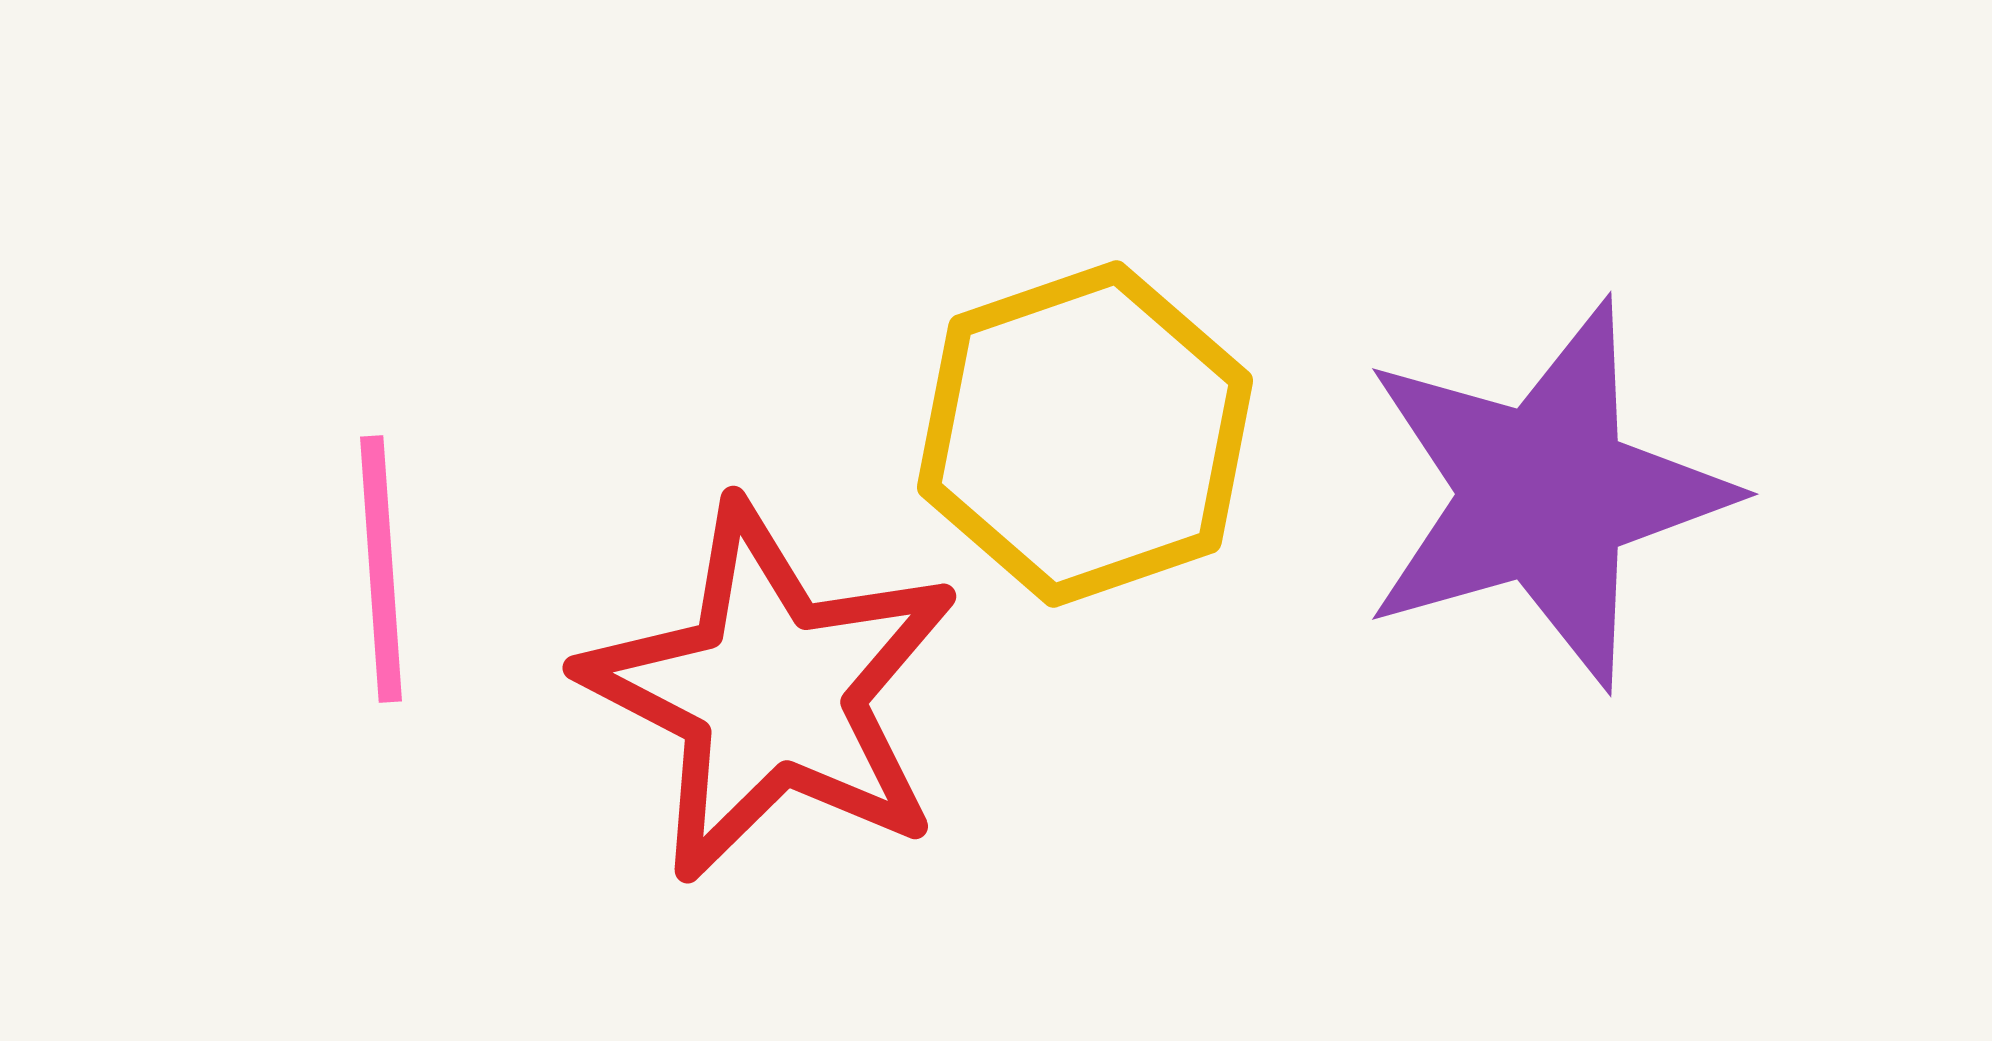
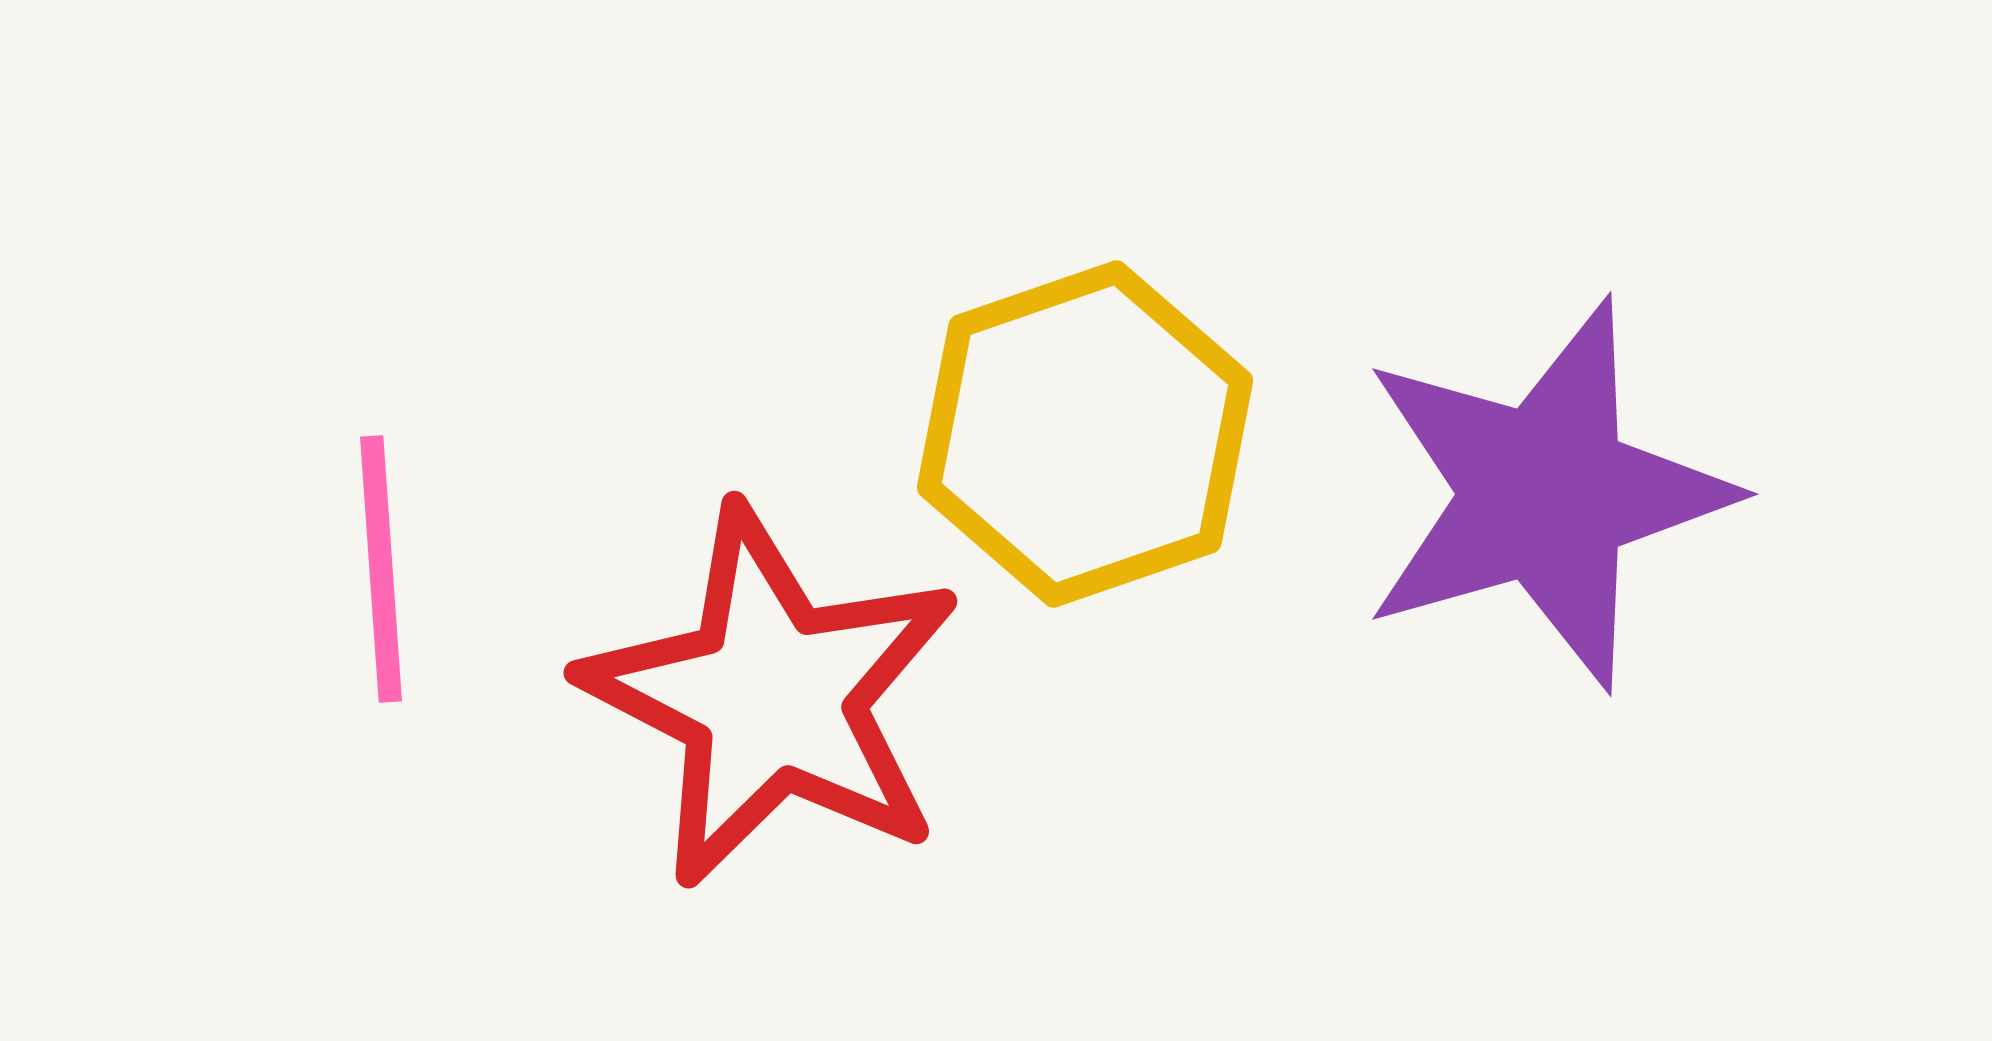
red star: moved 1 px right, 5 px down
